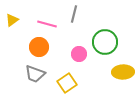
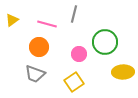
yellow square: moved 7 px right, 1 px up
